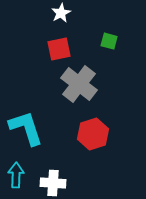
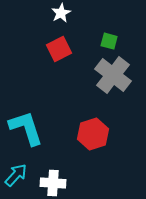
red square: rotated 15 degrees counterclockwise
gray cross: moved 34 px right, 9 px up
cyan arrow: rotated 40 degrees clockwise
